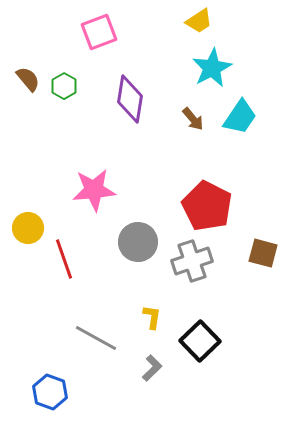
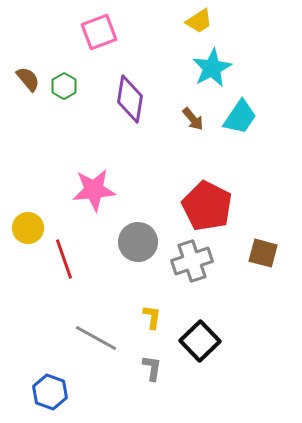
gray L-shape: rotated 36 degrees counterclockwise
